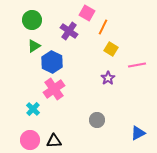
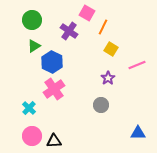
pink line: rotated 12 degrees counterclockwise
cyan cross: moved 4 px left, 1 px up
gray circle: moved 4 px right, 15 px up
blue triangle: rotated 28 degrees clockwise
pink circle: moved 2 px right, 4 px up
